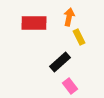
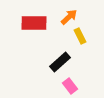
orange arrow: rotated 36 degrees clockwise
yellow rectangle: moved 1 px right, 1 px up
